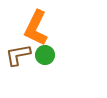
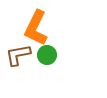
green circle: moved 2 px right
